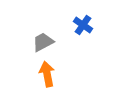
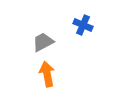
blue cross: rotated 12 degrees counterclockwise
